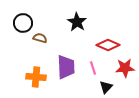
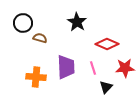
red diamond: moved 1 px left, 1 px up
